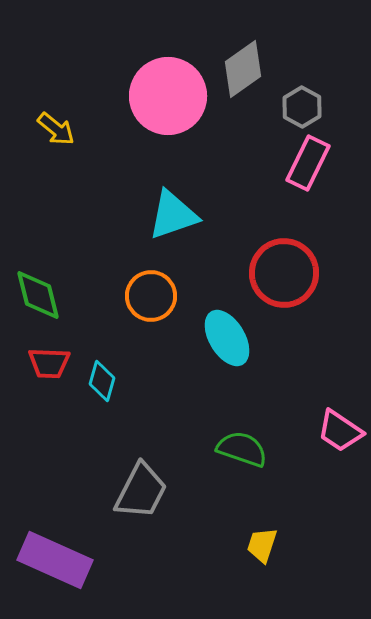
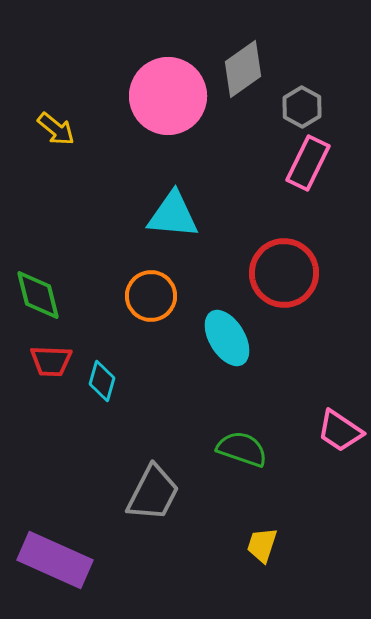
cyan triangle: rotated 24 degrees clockwise
red trapezoid: moved 2 px right, 2 px up
gray trapezoid: moved 12 px right, 2 px down
